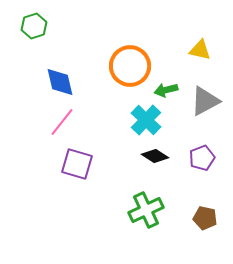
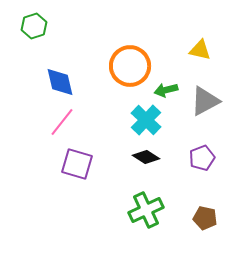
black diamond: moved 9 px left, 1 px down
